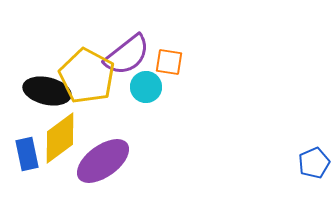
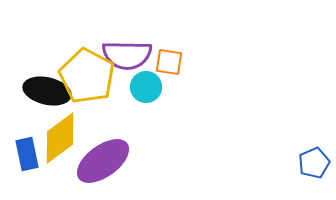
purple semicircle: rotated 39 degrees clockwise
